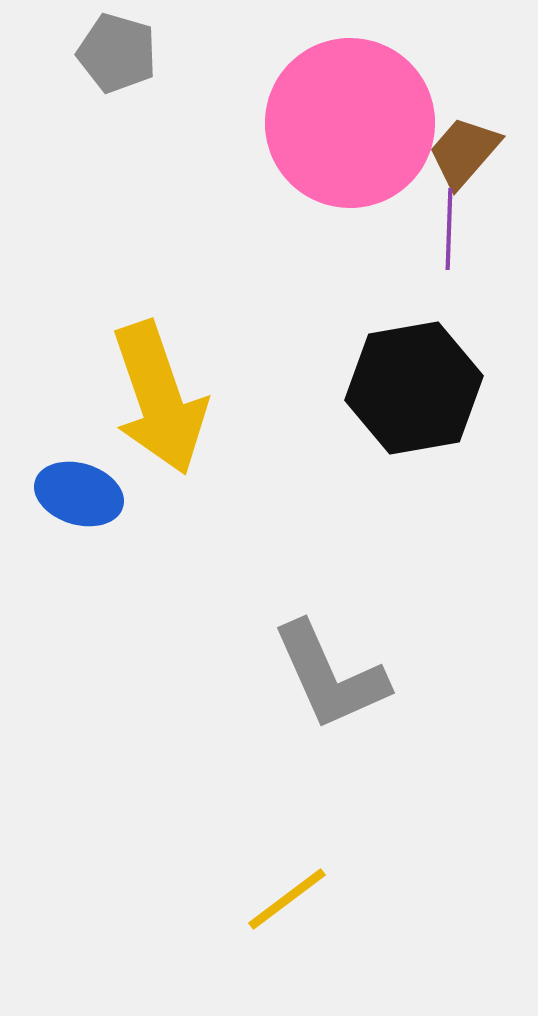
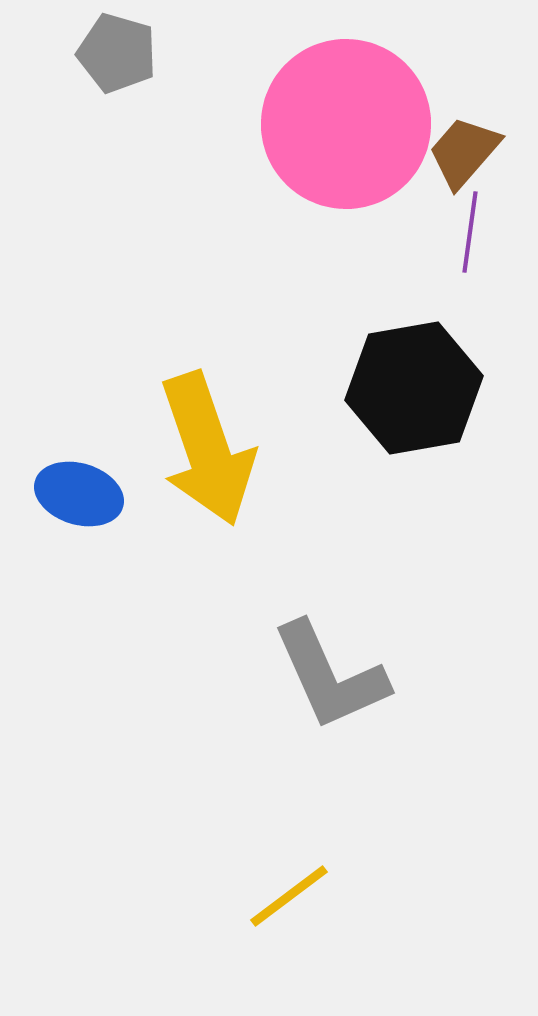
pink circle: moved 4 px left, 1 px down
purple line: moved 21 px right, 3 px down; rotated 6 degrees clockwise
yellow arrow: moved 48 px right, 51 px down
yellow line: moved 2 px right, 3 px up
